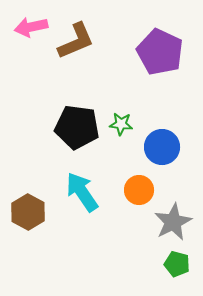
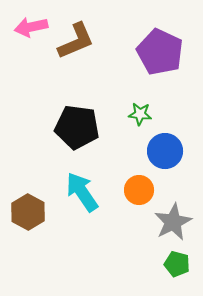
green star: moved 19 px right, 10 px up
blue circle: moved 3 px right, 4 px down
